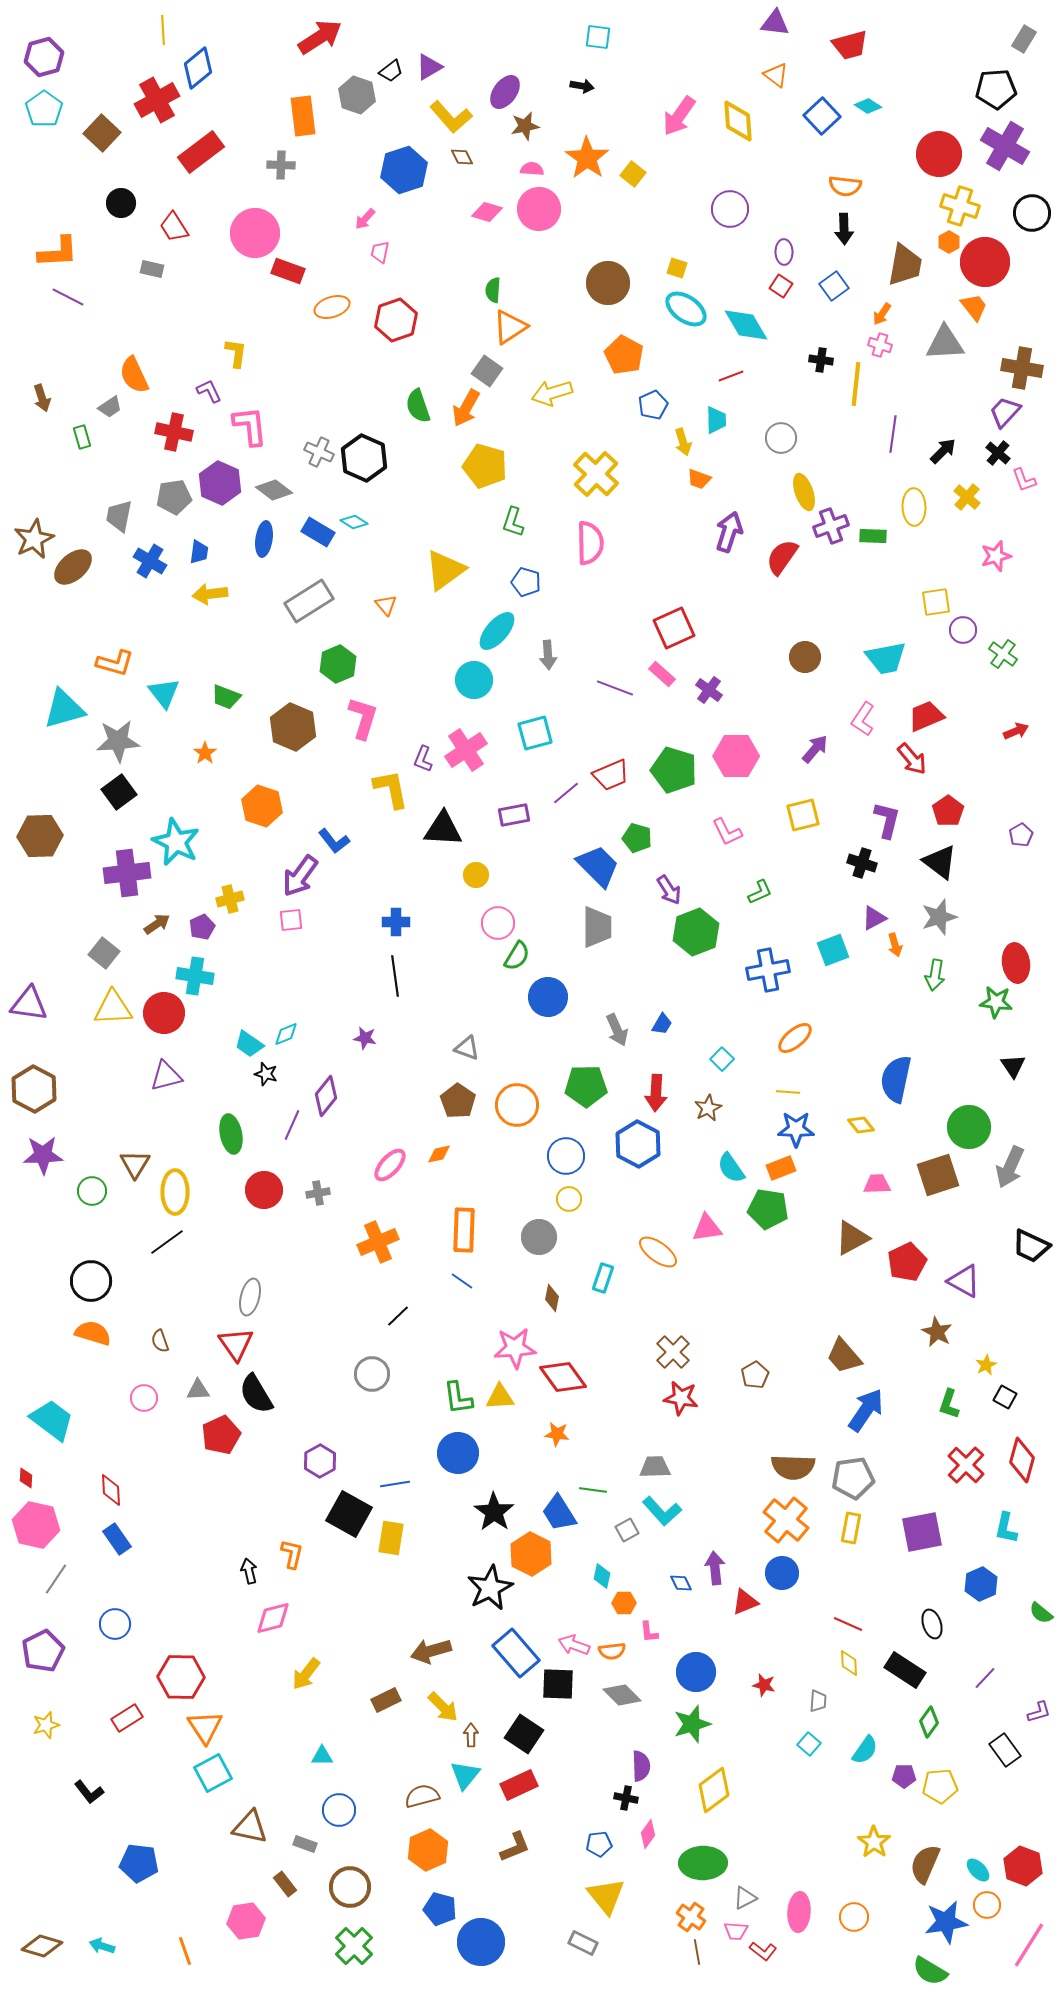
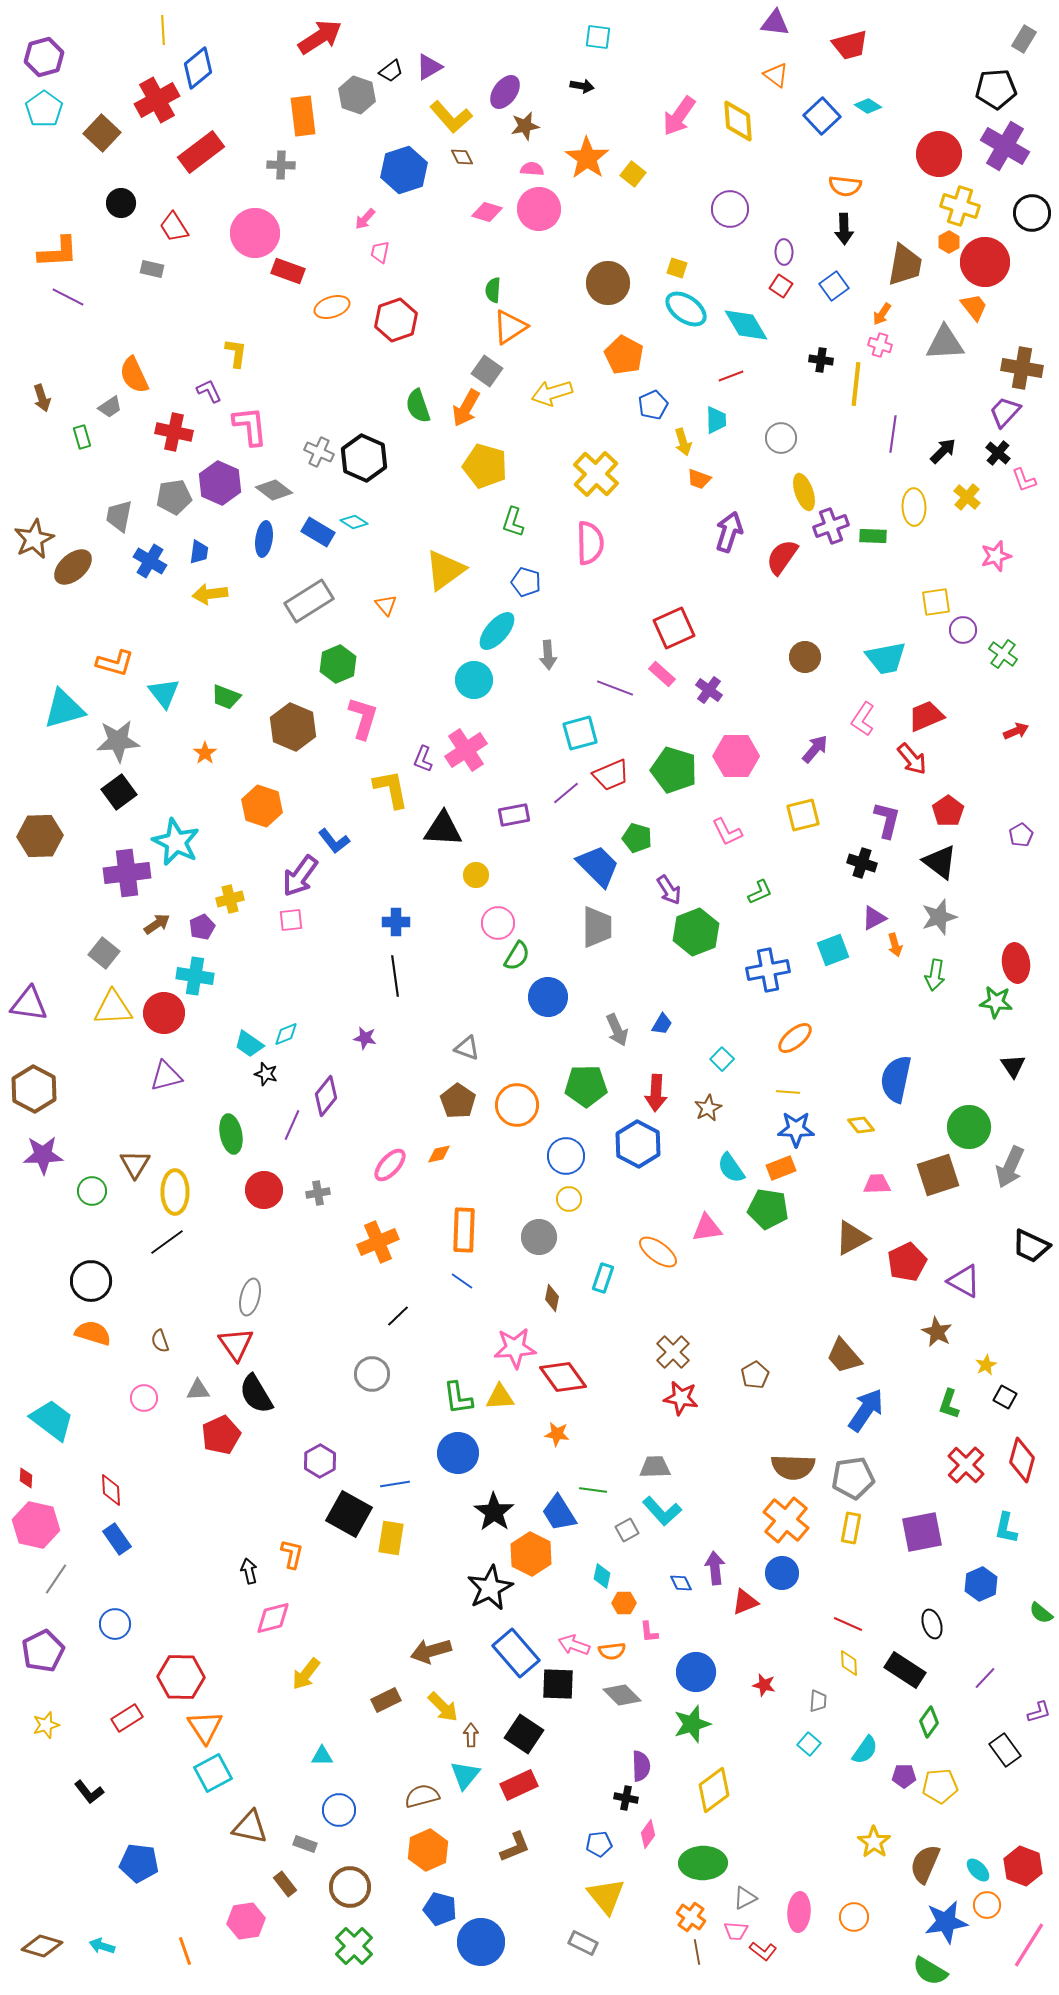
cyan square at (535, 733): moved 45 px right
